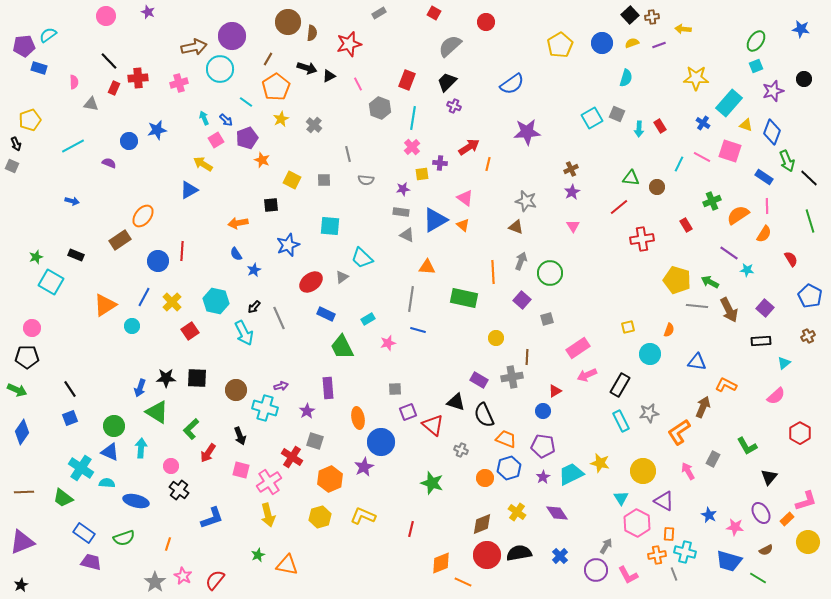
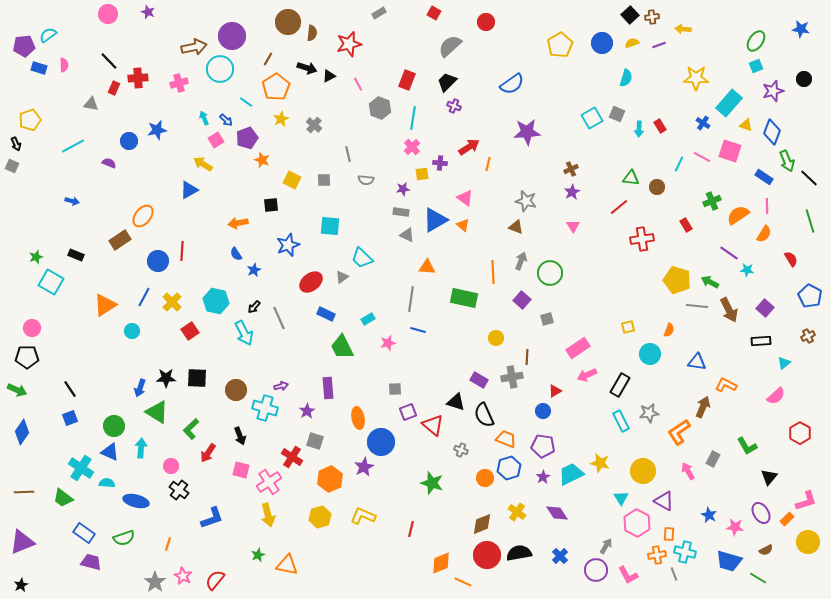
pink circle at (106, 16): moved 2 px right, 2 px up
pink semicircle at (74, 82): moved 10 px left, 17 px up
cyan circle at (132, 326): moved 5 px down
